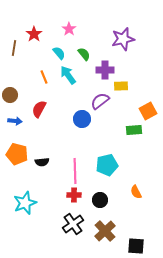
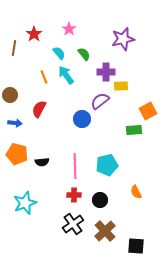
purple cross: moved 1 px right, 2 px down
cyan arrow: moved 2 px left
blue arrow: moved 2 px down
pink line: moved 5 px up
